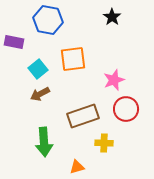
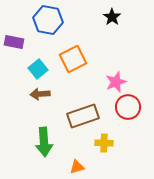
orange square: rotated 20 degrees counterclockwise
pink star: moved 2 px right, 2 px down
brown arrow: rotated 24 degrees clockwise
red circle: moved 2 px right, 2 px up
